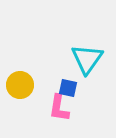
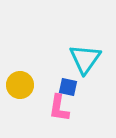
cyan triangle: moved 2 px left
blue square: moved 1 px up
